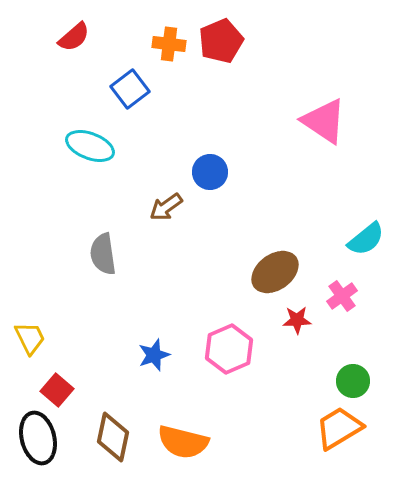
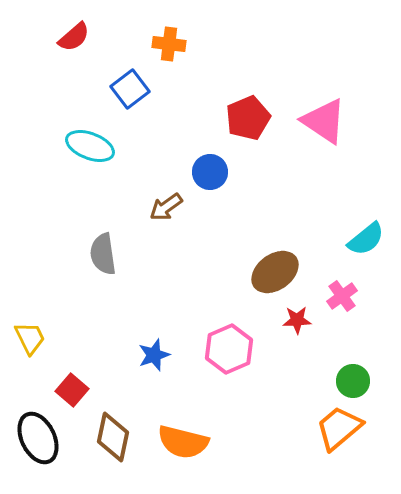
red pentagon: moved 27 px right, 77 px down
red square: moved 15 px right
orange trapezoid: rotated 9 degrees counterclockwise
black ellipse: rotated 12 degrees counterclockwise
